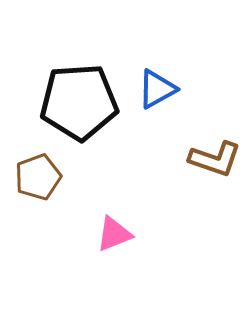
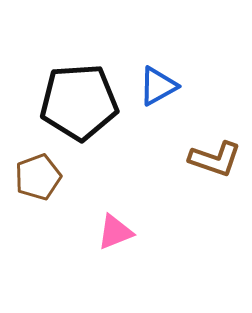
blue triangle: moved 1 px right, 3 px up
pink triangle: moved 1 px right, 2 px up
